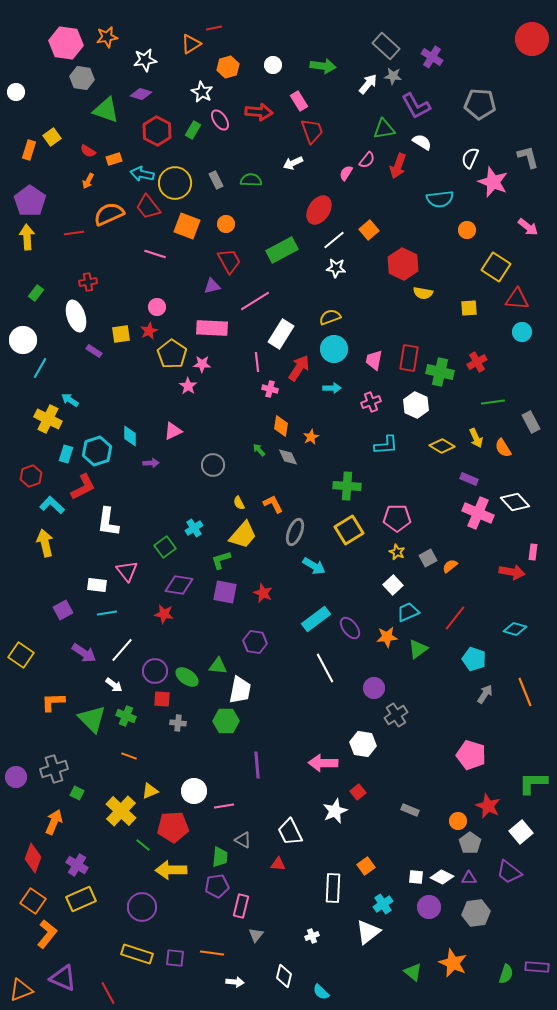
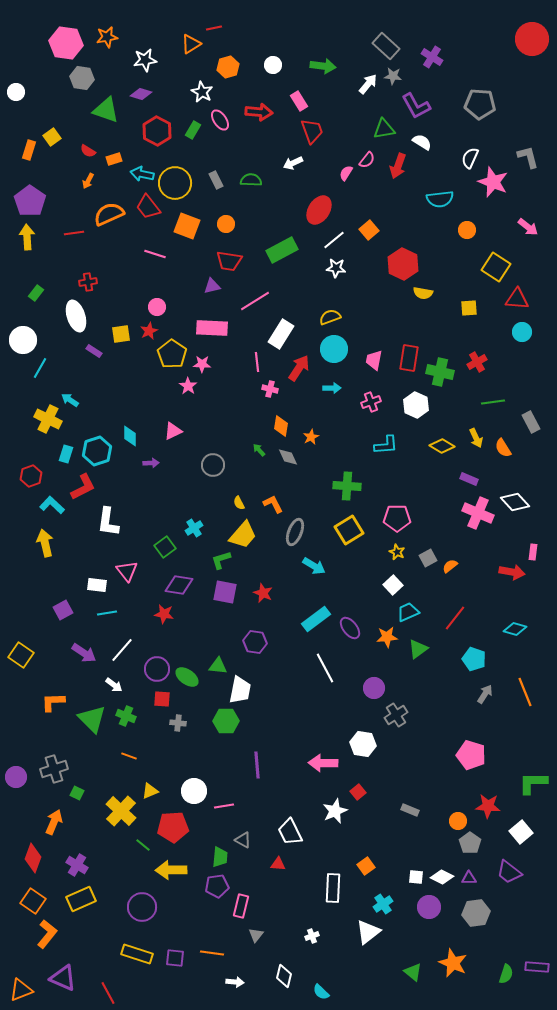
red trapezoid at (229, 261): rotated 128 degrees clockwise
purple circle at (155, 671): moved 2 px right, 2 px up
red star at (488, 806): rotated 20 degrees counterclockwise
